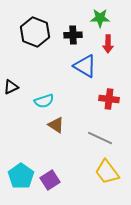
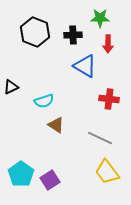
cyan pentagon: moved 2 px up
